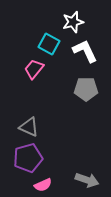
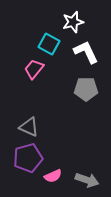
white L-shape: moved 1 px right, 1 px down
pink semicircle: moved 10 px right, 9 px up
